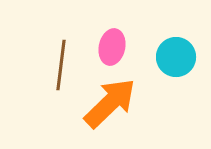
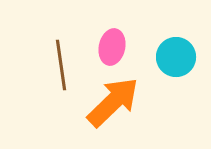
brown line: rotated 15 degrees counterclockwise
orange arrow: moved 3 px right, 1 px up
